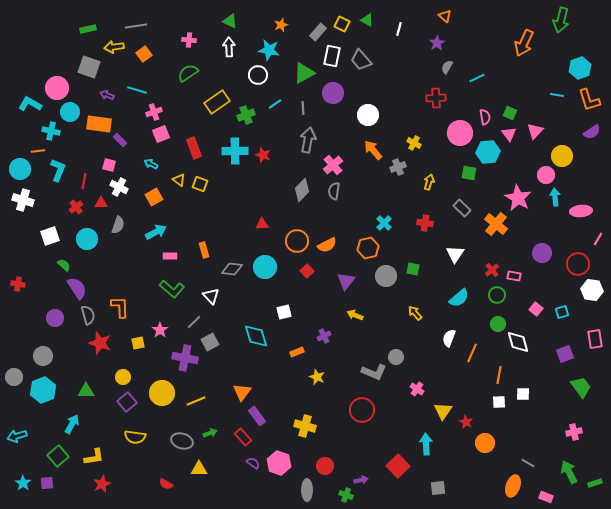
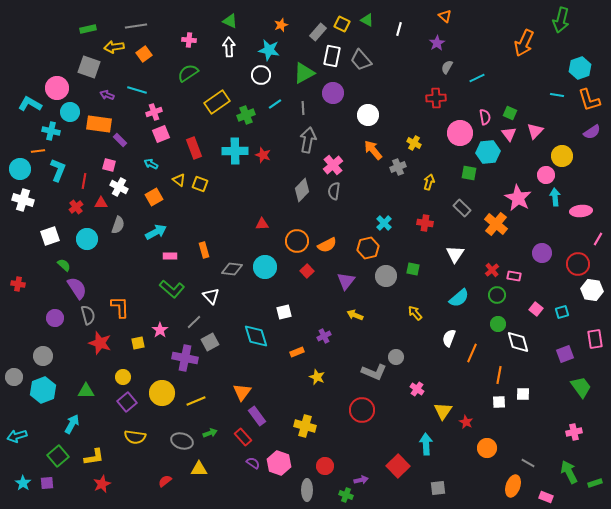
white circle at (258, 75): moved 3 px right
orange circle at (485, 443): moved 2 px right, 5 px down
red semicircle at (166, 484): moved 1 px left, 3 px up; rotated 112 degrees clockwise
